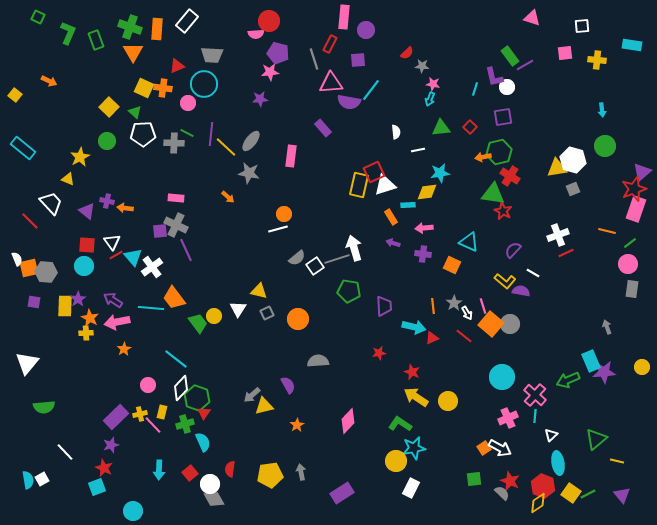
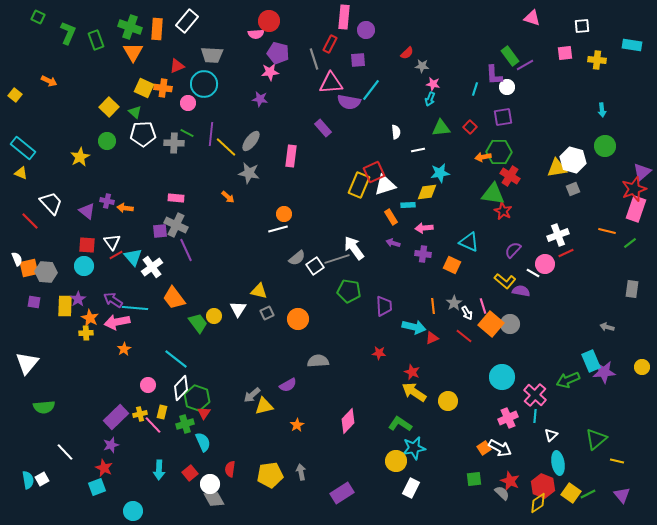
purple L-shape at (494, 77): moved 2 px up; rotated 10 degrees clockwise
purple star at (260, 99): rotated 14 degrees clockwise
green hexagon at (499, 152): rotated 15 degrees clockwise
yellow triangle at (68, 179): moved 47 px left, 6 px up
yellow rectangle at (359, 185): rotated 10 degrees clockwise
white arrow at (354, 248): rotated 20 degrees counterclockwise
pink circle at (628, 264): moved 83 px left
cyan line at (151, 308): moved 16 px left
gray arrow at (607, 327): rotated 56 degrees counterclockwise
red star at (379, 353): rotated 16 degrees clockwise
purple semicircle at (288, 385): rotated 90 degrees clockwise
yellow arrow at (416, 397): moved 2 px left, 5 px up
